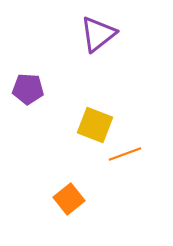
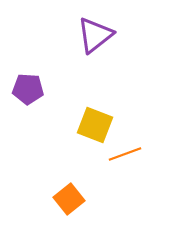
purple triangle: moved 3 px left, 1 px down
